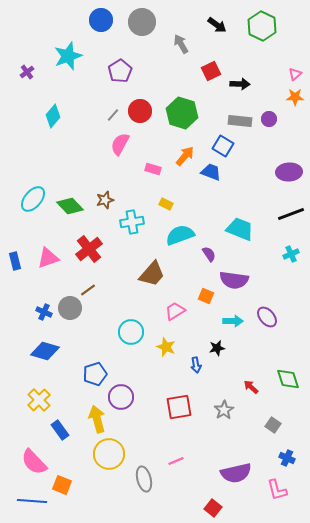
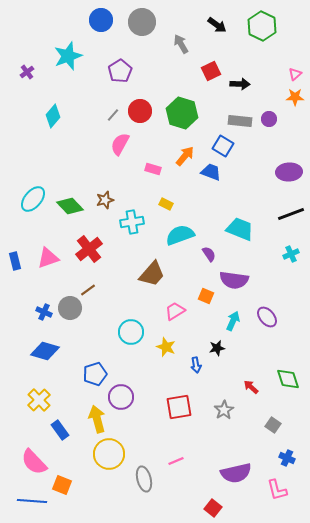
cyan arrow at (233, 321): rotated 66 degrees counterclockwise
